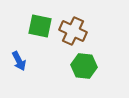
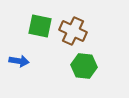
blue arrow: rotated 54 degrees counterclockwise
